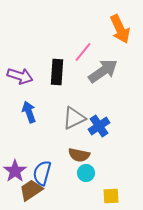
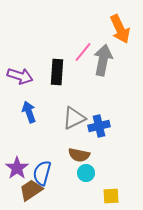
gray arrow: moved 11 px up; rotated 44 degrees counterclockwise
blue cross: rotated 20 degrees clockwise
purple star: moved 2 px right, 3 px up
